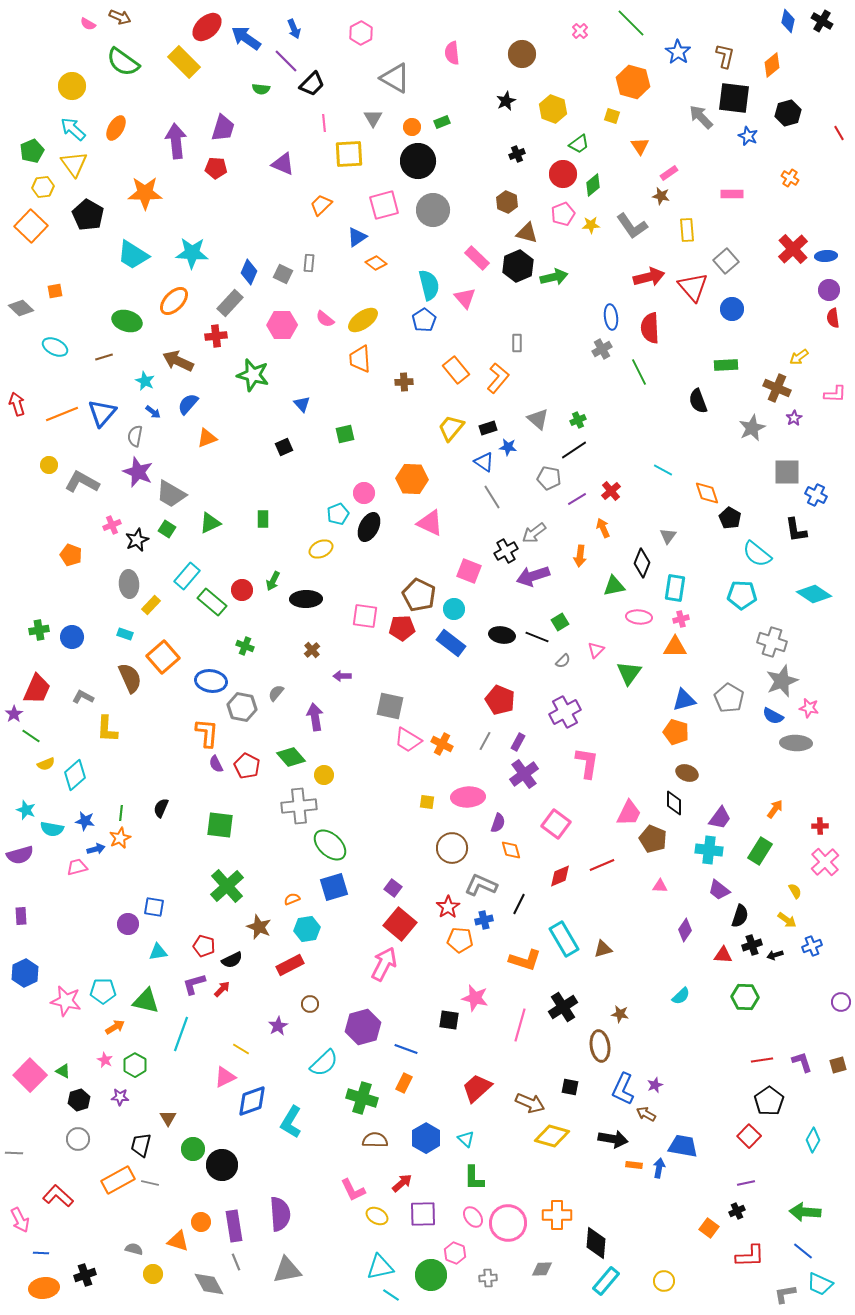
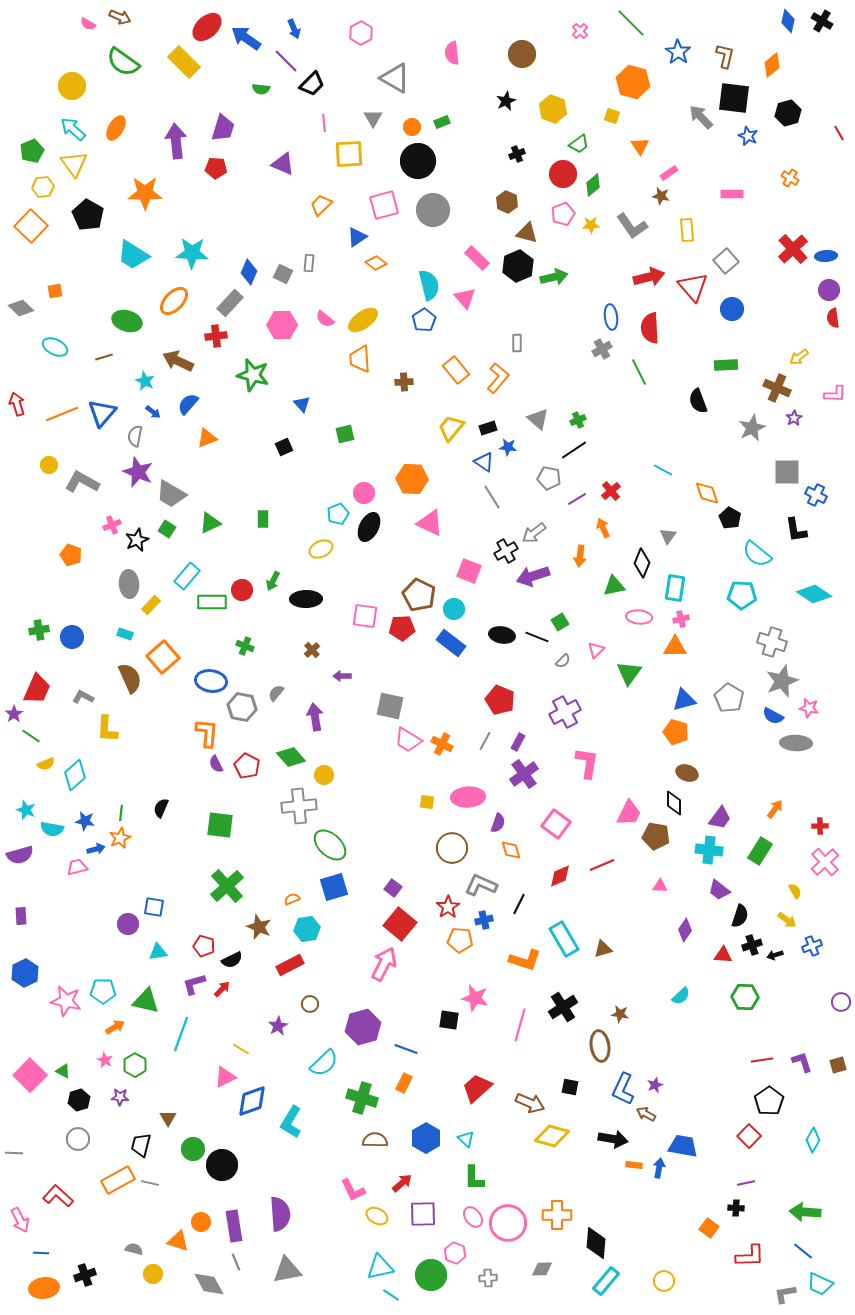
green rectangle at (212, 602): rotated 40 degrees counterclockwise
brown pentagon at (653, 839): moved 3 px right, 3 px up; rotated 12 degrees counterclockwise
black cross at (737, 1211): moved 1 px left, 3 px up; rotated 28 degrees clockwise
